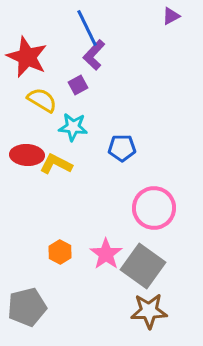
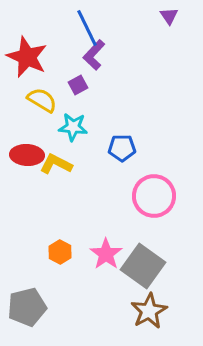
purple triangle: moved 2 px left; rotated 36 degrees counterclockwise
pink circle: moved 12 px up
brown star: rotated 27 degrees counterclockwise
